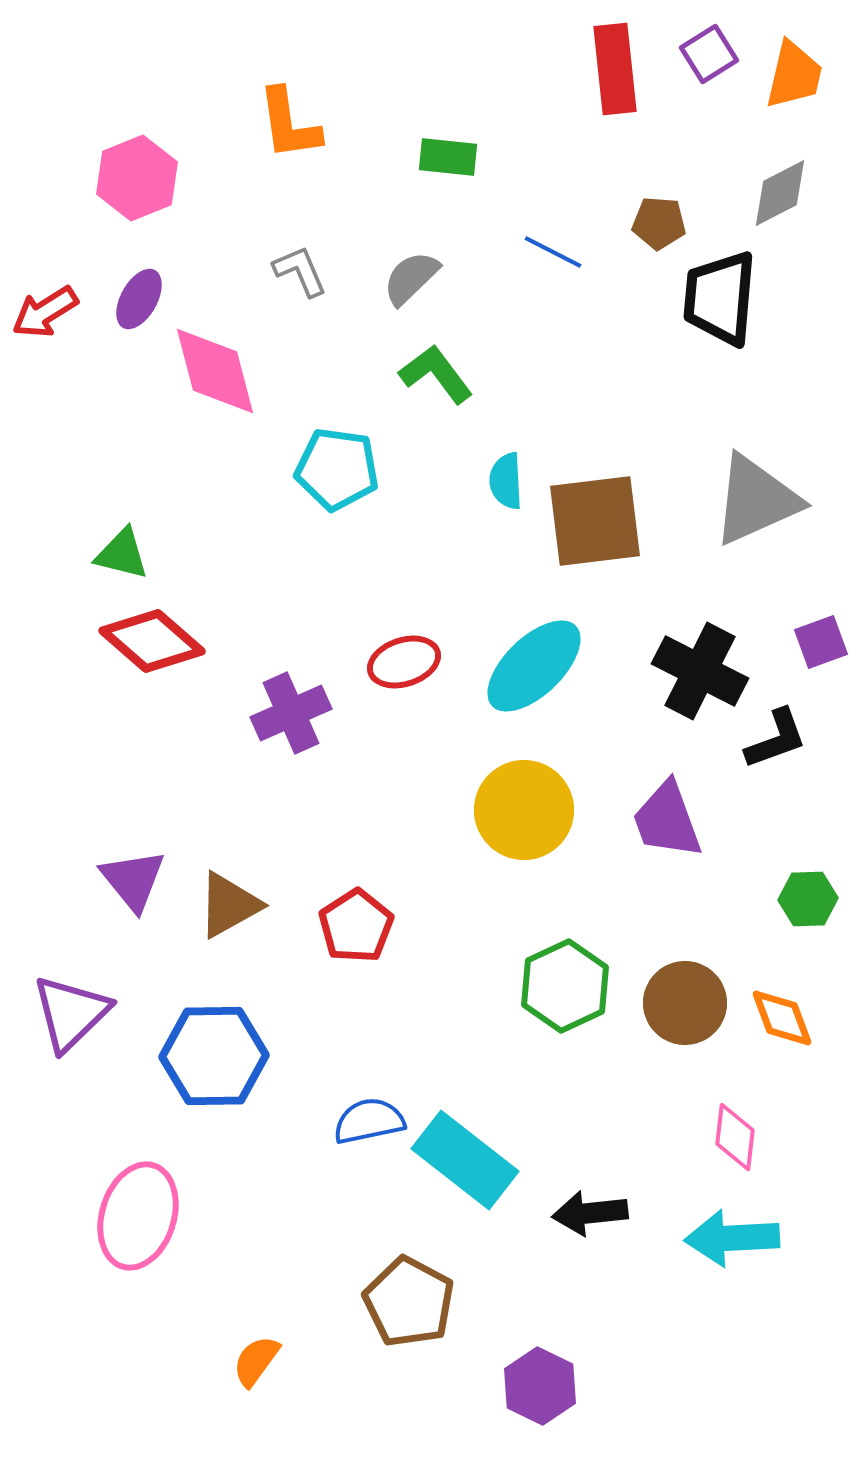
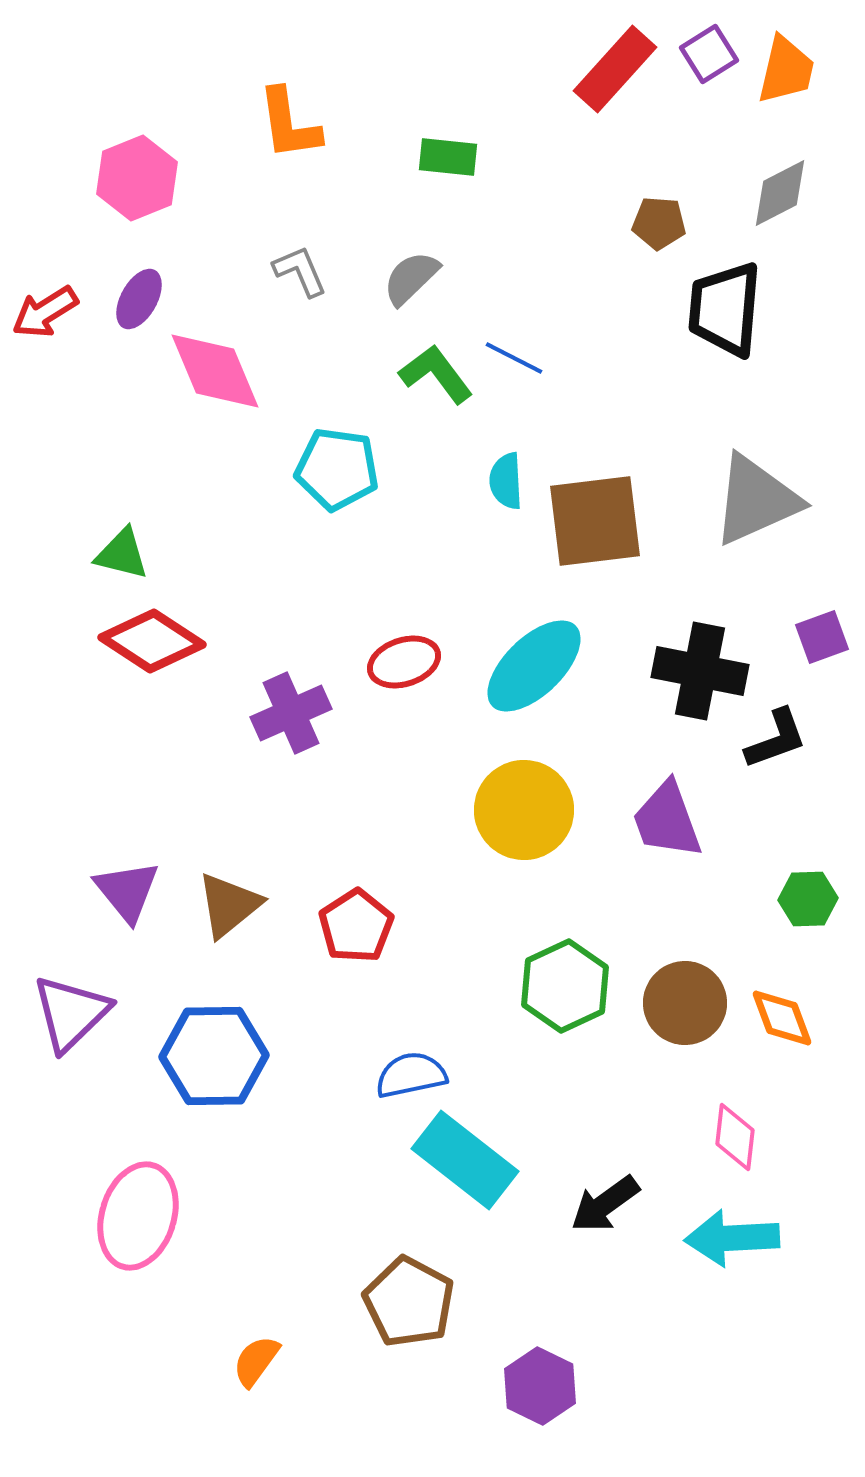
red rectangle at (615, 69): rotated 48 degrees clockwise
orange trapezoid at (794, 75): moved 8 px left, 5 px up
blue line at (553, 252): moved 39 px left, 106 px down
black trapezoid at (720, 298): moved 5 px right, 11 px down
pink diamond at (215, 371): rotated 8 degrees counterclockwise
red diamond at (152, 641): rotated 8 degrees counterclockwise
purple square at (821, 642): moved 1 px right, 5 px up
black cross at (700, 671): rotated 16 degrees counterclockwise
purple triangle at (133, 880): moved 6 px left, 11 px down
brown triangle at (229, 905): rotated 10 degrees counterclockwise
blue semicircle at (369, 1121): moved 42 px right, 46 px up
black arrow at (590, 1213): moved 15 px right, 9 px up; rotated 30 degrees counterclockwise
